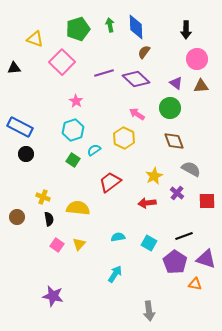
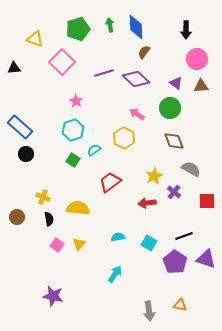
blue rectangle at (20, 127): rotated 15 degrees clockwise
purple cross at (177, 193): moved 3 px left, 1 px up
orange triangle at (195, 284): moved 15 px left, 21 px down
